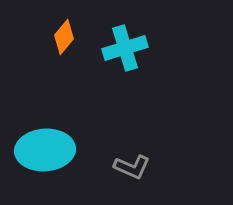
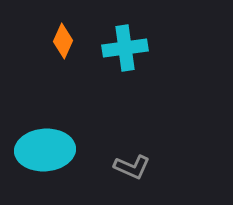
orange diamond: moved 1 px left, 4 px down; rotated 16 degrees counterclockwise
cyan cross: rotated 9 degrees clockwise
